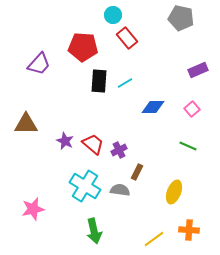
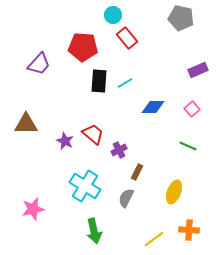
red trapezoid: moved 10 px up
gray semicircle: moved 6 px right, 8 px down; rotated 72 degrees counterclockwise
